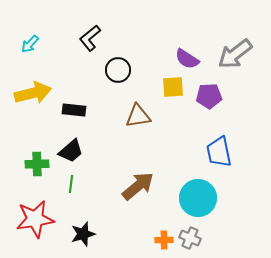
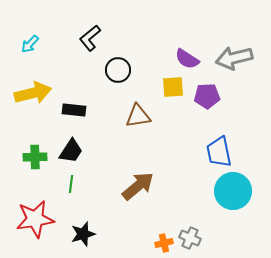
gray arrow: moved 1 px left, 4 px down; rotated 24 degrees clockwise
purple pentagon: moved 2 px left
black trapezoid: rotated 16 degrees counterclockwise
green cross: moved 2 px left, 7 px up
cyan circle: moved 35 px right, 7 px up
orange cross: moved 3 px down; rotated 12 degrees counterclockwise
